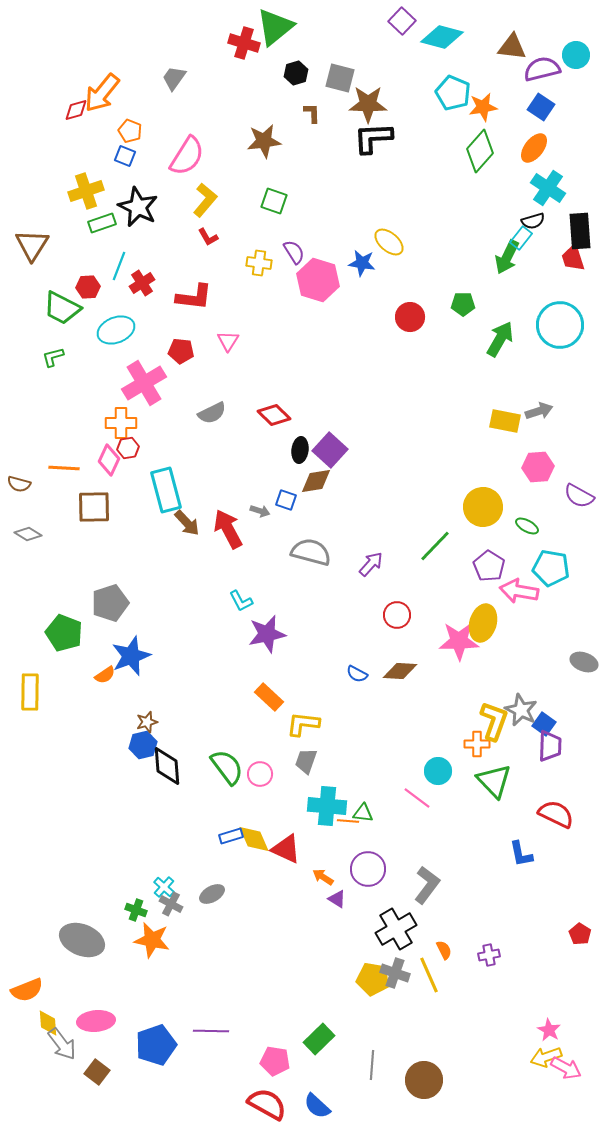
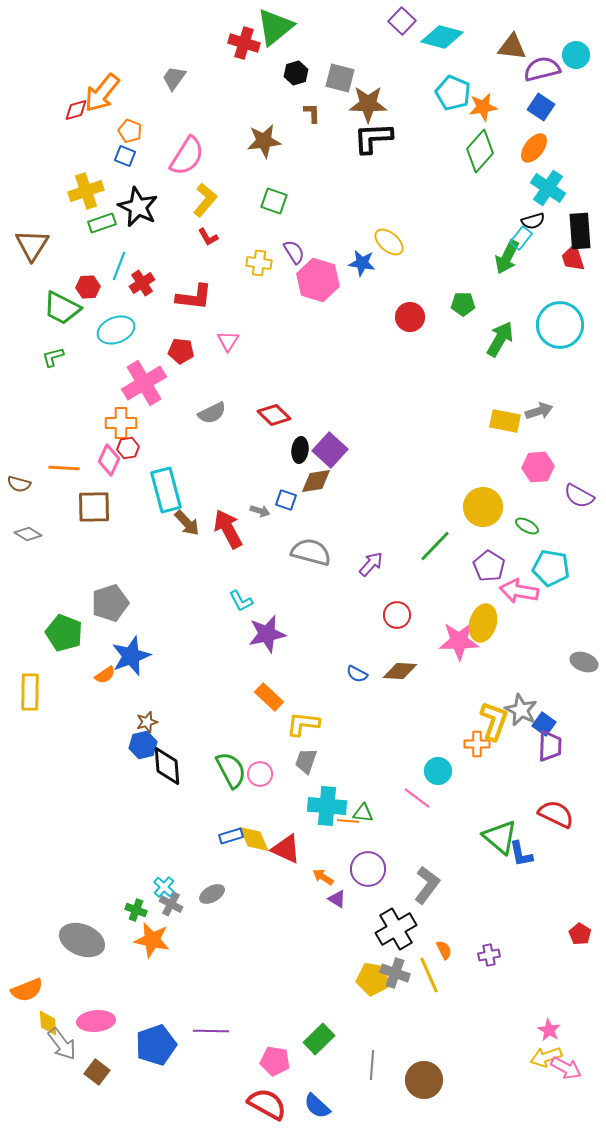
green semicircle at (227, 767): moved 4 px right, 3 px down; rotated 9 degrees clockwise
green triangle at (494, 781): moved 6 px right, 56 px down; rotated 6 degrees counterclockwise
